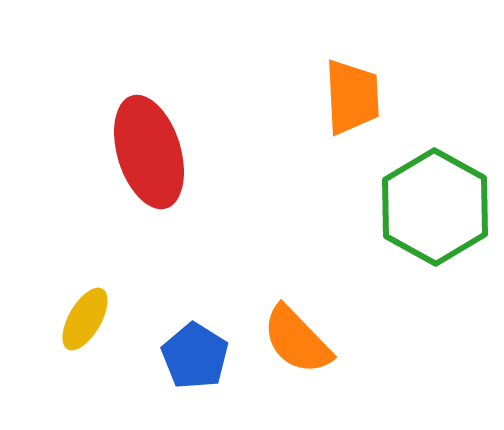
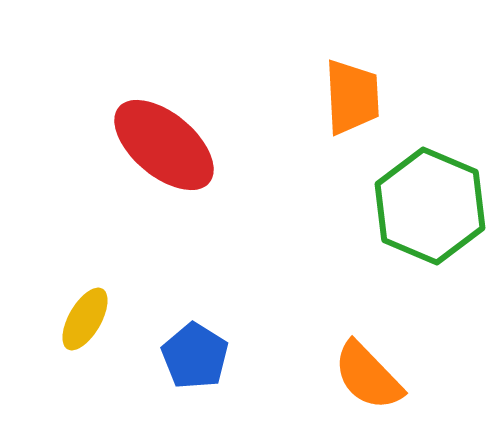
red ellipse: moved 15 px right, 7 px up; rotated 33 degrees counterclockwise
green hexagon: moved 5 px left, 1 px up; rotated 6 degrees counterclockwise
orange semicircle: moved 71 px right, 36 px down
